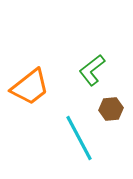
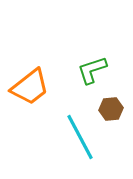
green L-shape: rotated 20 degrees clockwise
cyan line: moved 1 px right, 1 px up
